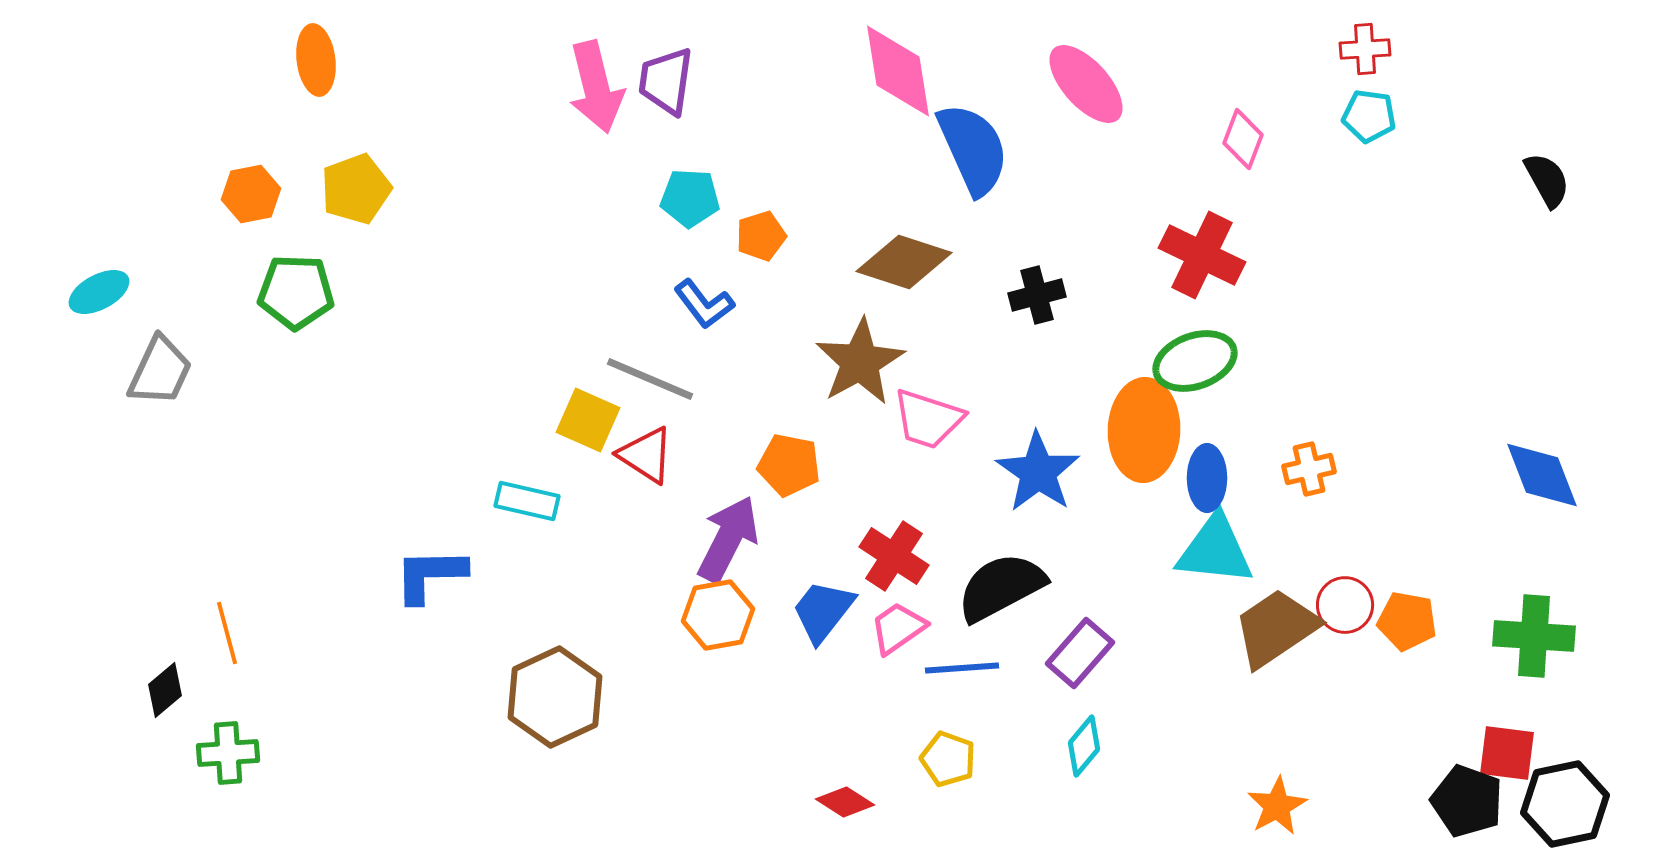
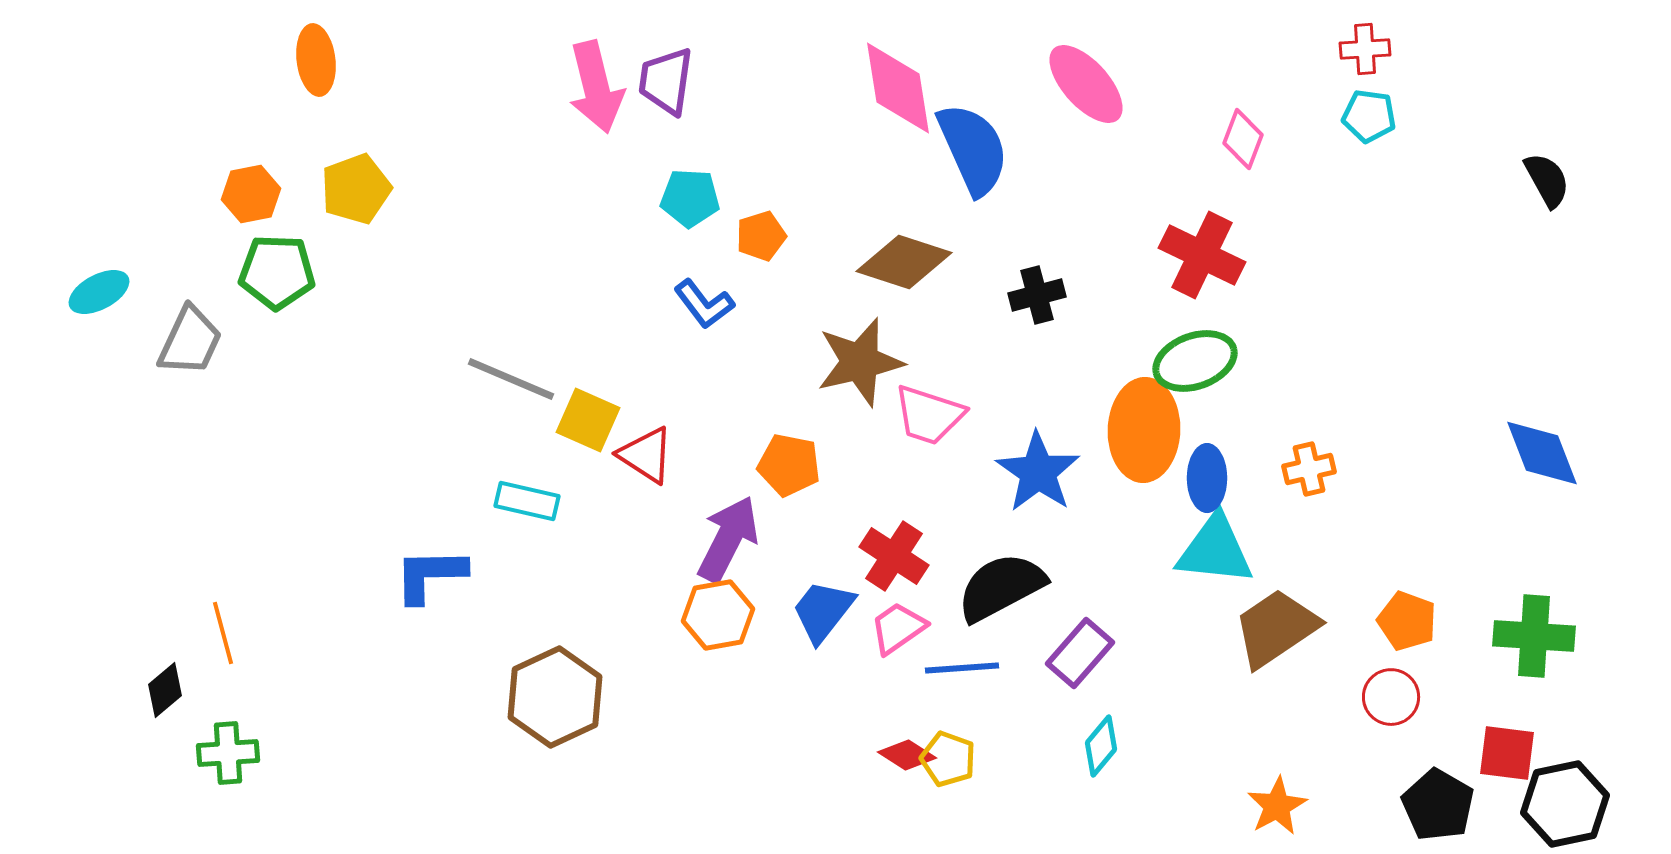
pink diamond at (898, 71): moved 17 px down
green pentagon at (296, 292): moved 19 px left, 20 px up
brown star at (860, 362): rotated 16 degrees clockwise
gray trapezoid at (160, 371): moved 30 px right, 30 px up
gray line at (650, 379): moved 139 px left
pink trapezoid at (928, 419): moved 1 px right, 4 px up
blue diamond at (1542, 475): moved 22 px up
red circle at (1345, 605): moved 46 px right, 92 px down
orange pentagon at (1407, 621): rotated 10 degrees clockwise
orange line at (227, 633): moved 4 px left
cyan diamond at (1084, 746): moved 17 px right
black pentagon at (1467, 801): moved 29 px left, 4 px down; rotated 10 degrees clockwise
red diamond at (845, 802): moved 62 px right, 47 px up
